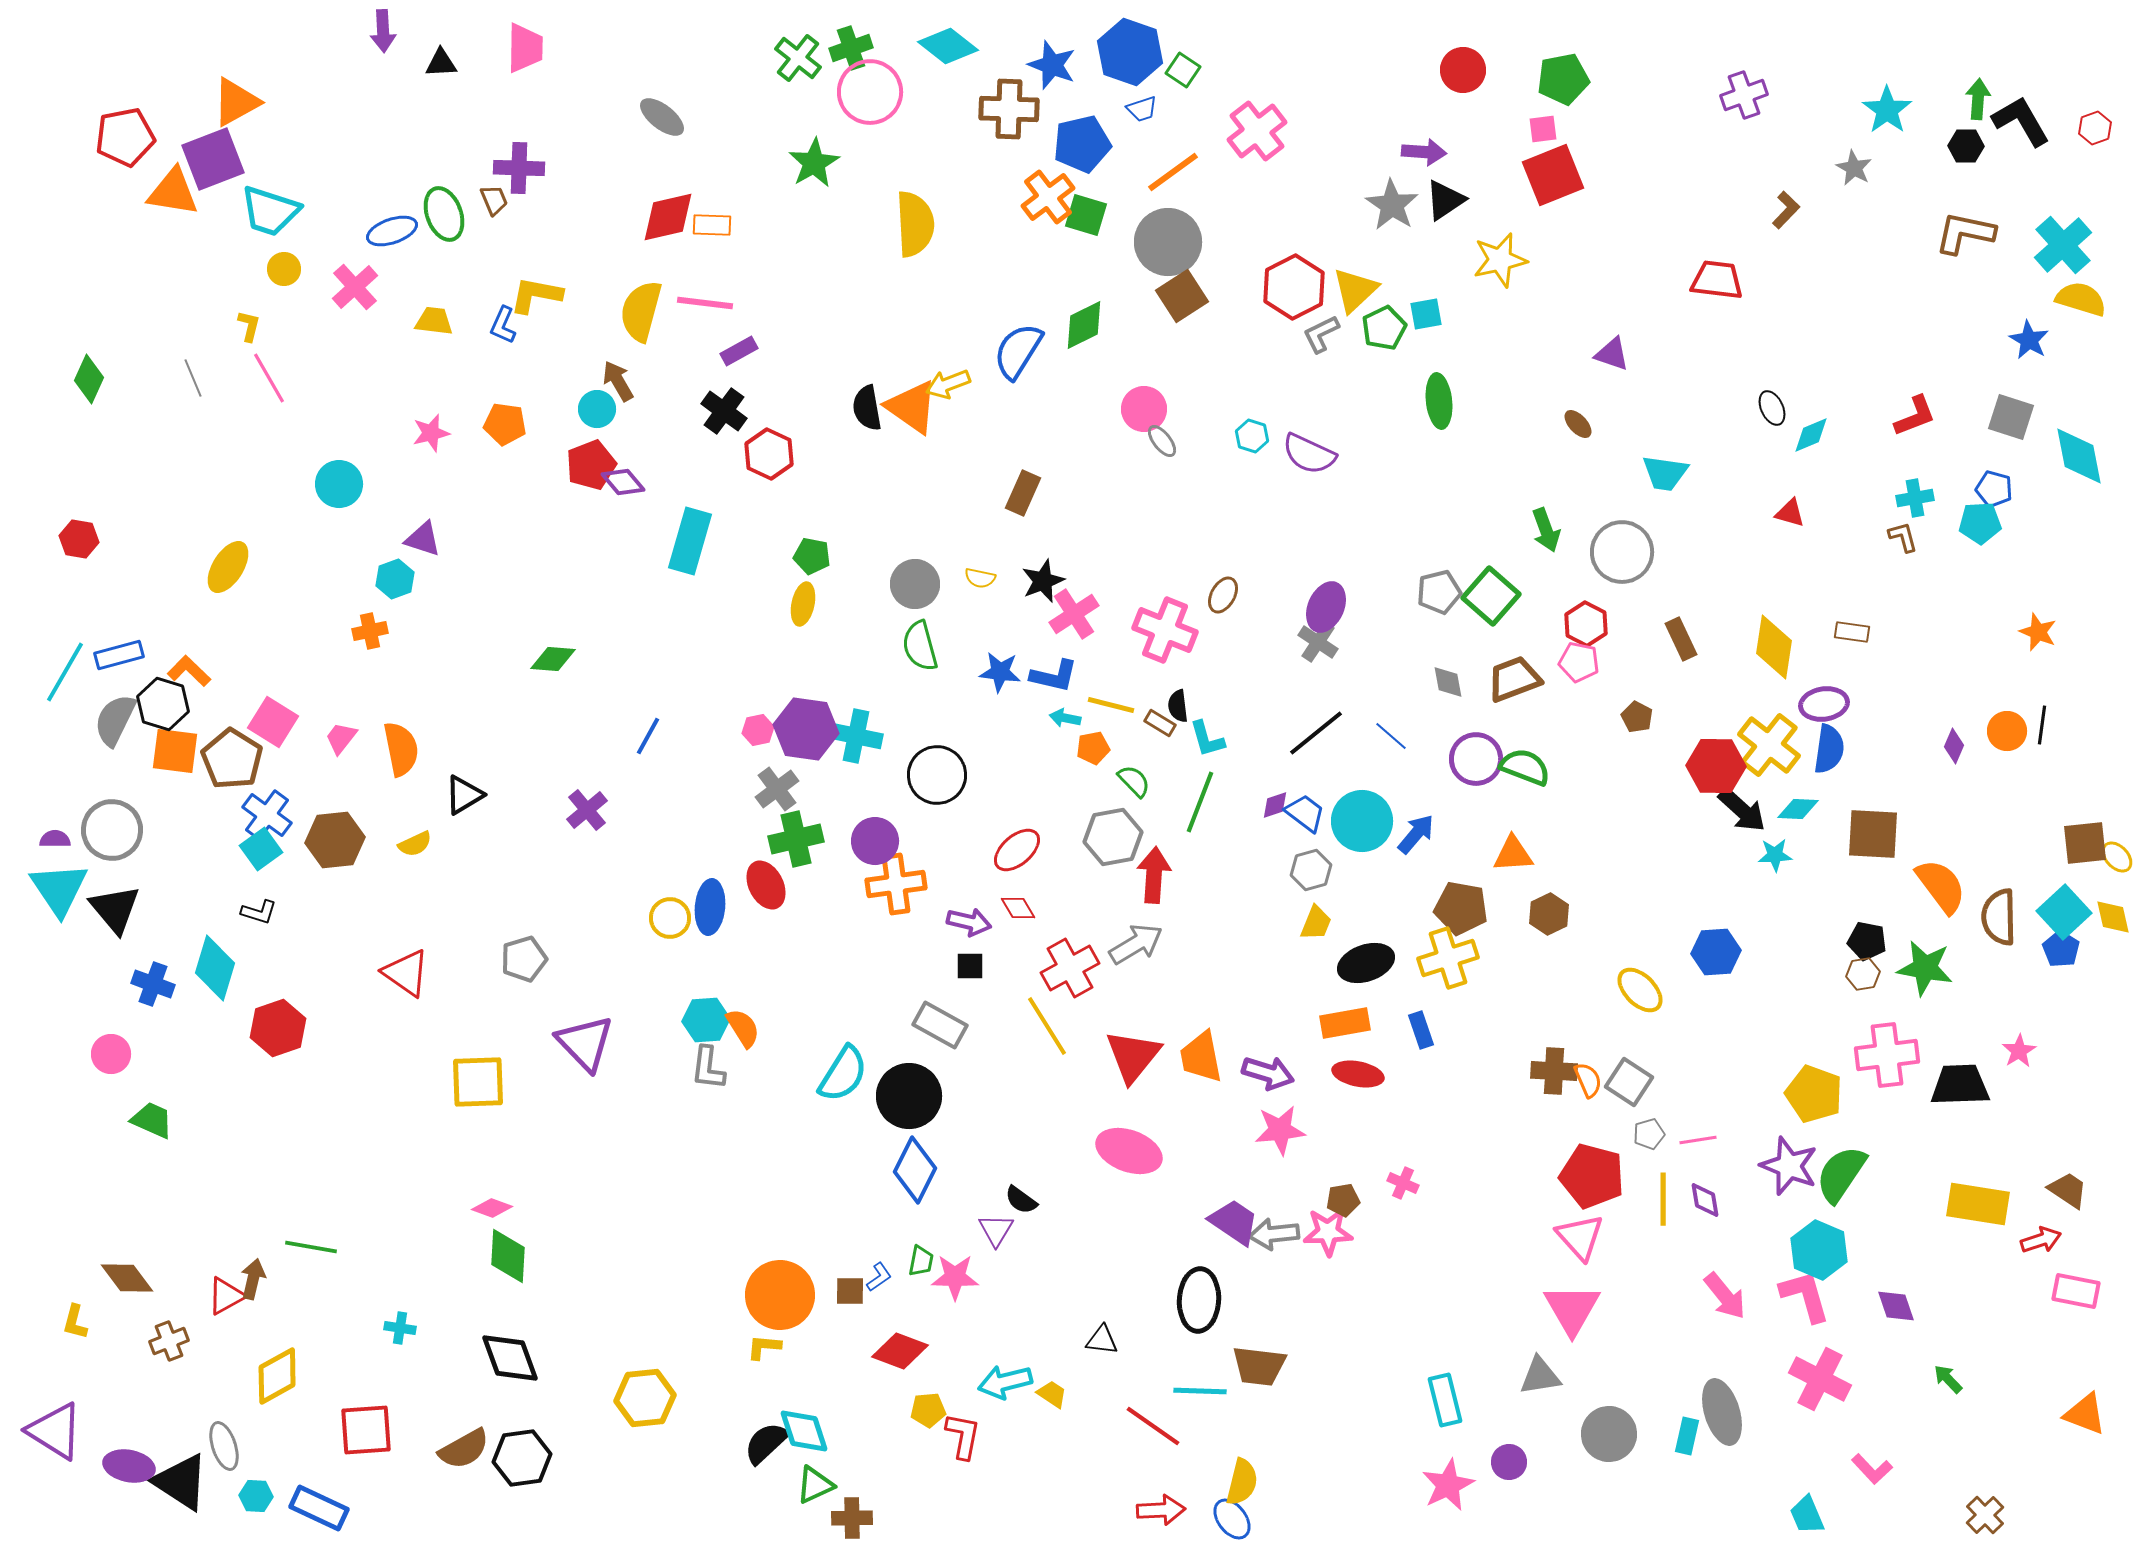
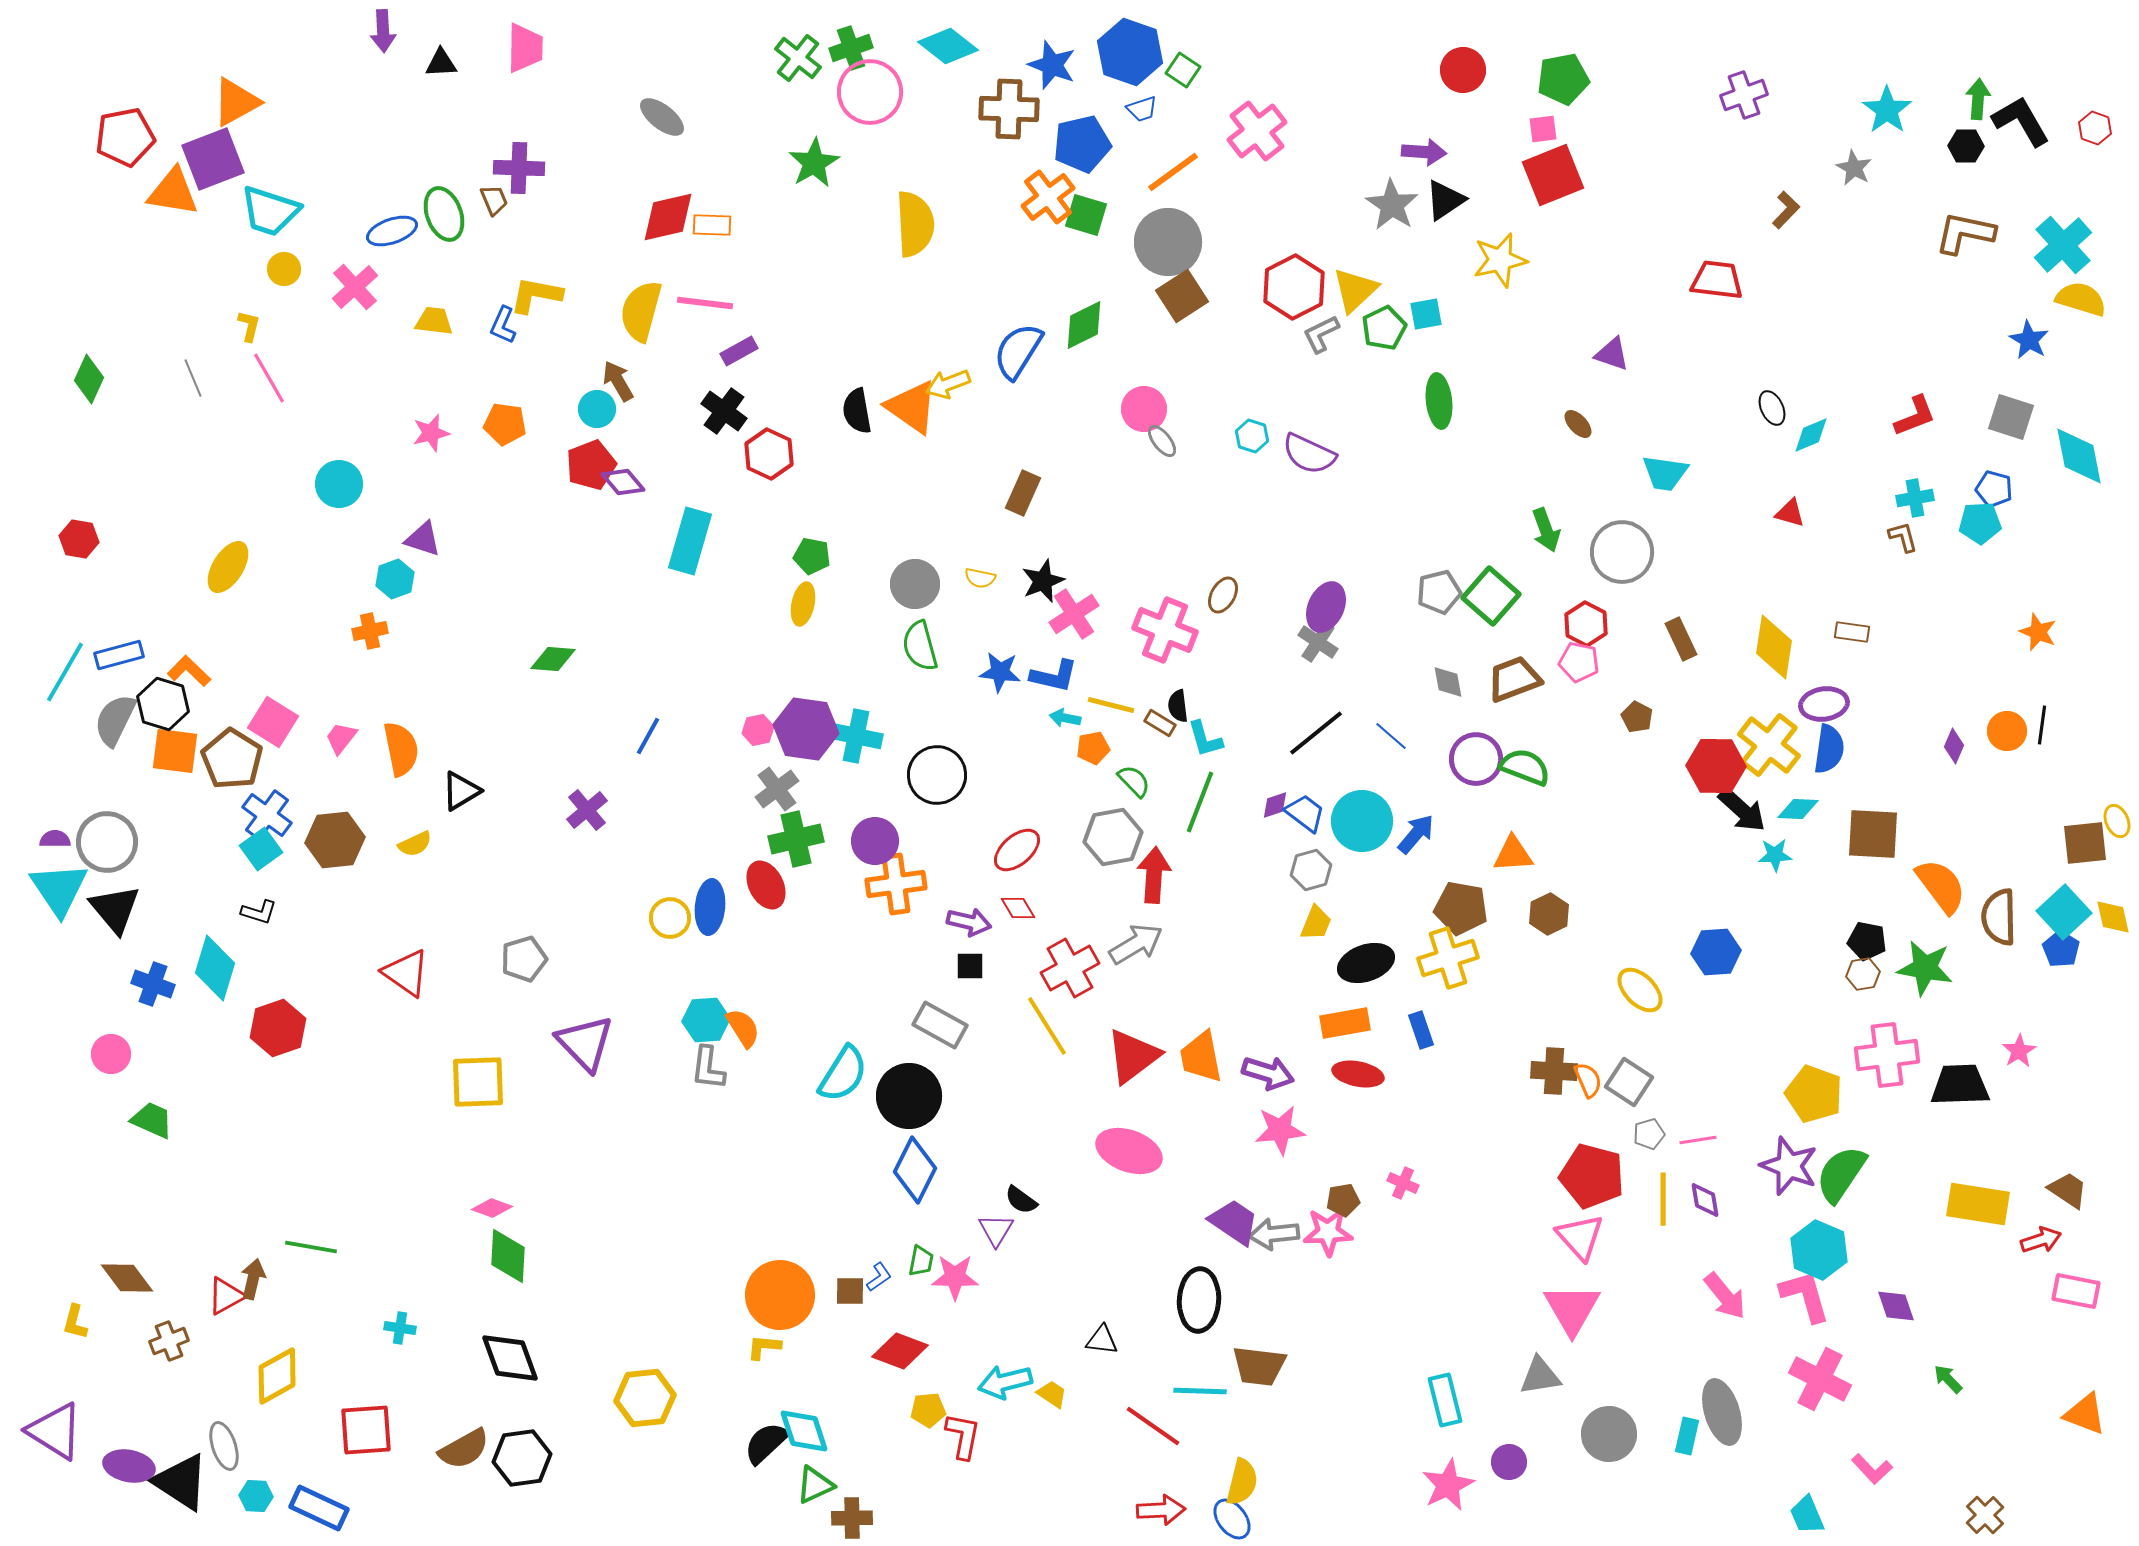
red hexagon at (2095, 128): rotated 20 degrees counterclockwise
black semicircle at (867, 408): moved 10 px left, 3 px down
cyan L-shape at (1207, 739): moved 2 px left
black triangle at (464, 795): moved 3 px left, 4 px up
gray circle at (112, 830): moved 5 px left, 12 px down
yellow ellipse at (2117, 857): moved 36 px up; rotated 20 degrees clockwise
red triangle at (1133, 1056): rotated 14 degrees clockwise
